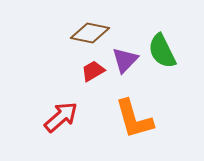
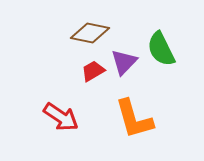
green semicircle: moved 1 px left, 2 px up
purple triangle: moved 1 px left, 2 px down
red arrow: rotated 75 degrees clockwise
